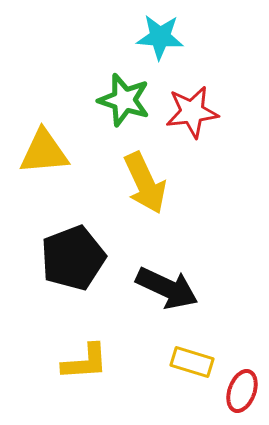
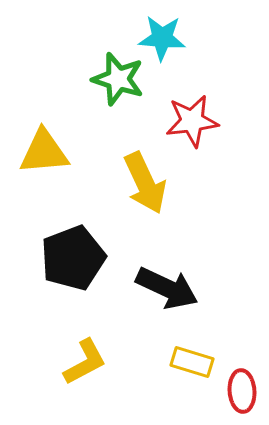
cyan star: moved 2 px right, 1 px down
green star: moved 6 px left, 21 px up
red star: moved 9 px down
yellow L-shape: rotated 24 degrees counterclockwise
red ellipse: rotated 24 degrees counterclockwise
